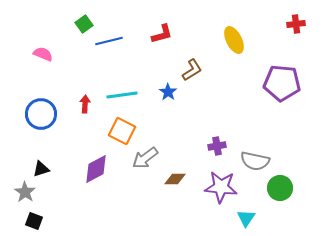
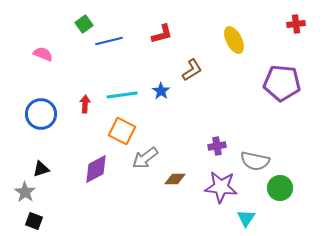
blue star: moved 7 px left, 1 px up
